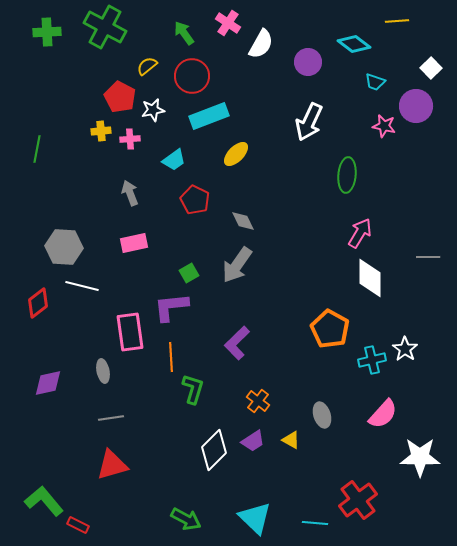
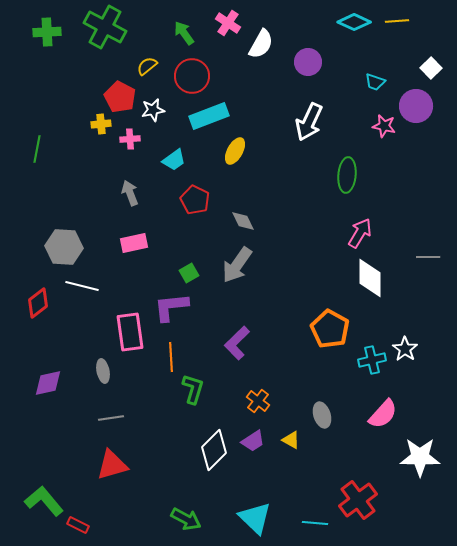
cyan diamond at (354, 44): moved 22 px up; rotated 12 degrees counterclockwise
yellow cross at (101, 131): moved 7 px up
yellow ellipse at (236, 154): moved 1 px left, 3 px up; rotated 16 degrees counterclockwise
